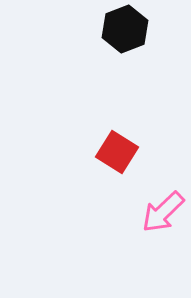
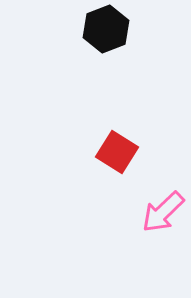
black hexagon: moved 19 px left
